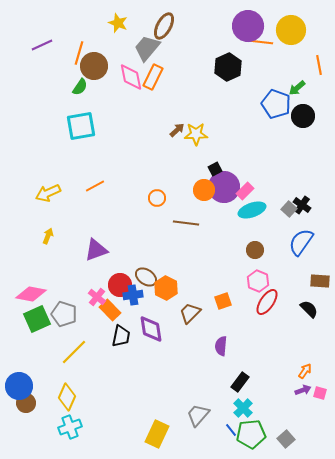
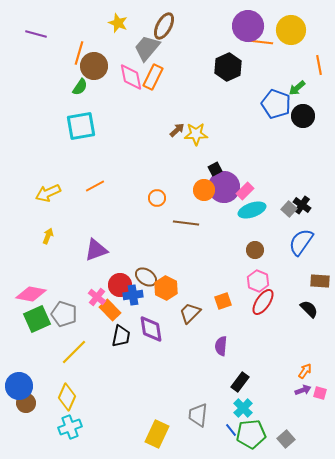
purple line at (42, 45): moved 6 px left, 11 px up; rotated 40 degrees clockwise
red ellipse at (267, 302): moved 4 px left
gray trapezoid at (198, 415): rotated 35 degrees counterclockwise
